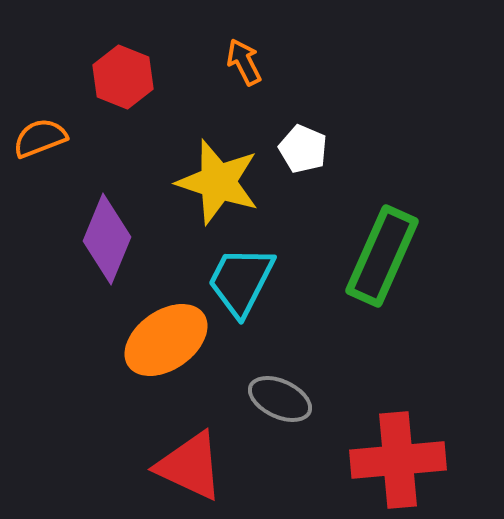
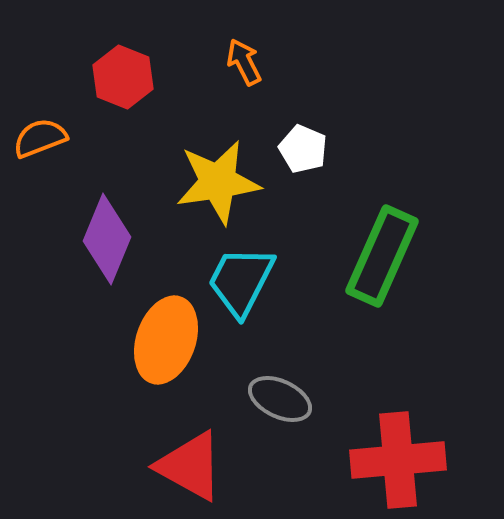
yellow star: rotated 26 degrees counterclockwise
orange ellipse: rotated 36 degrees counterclockwise
red triangle: rotated 4 degrees clockwise
